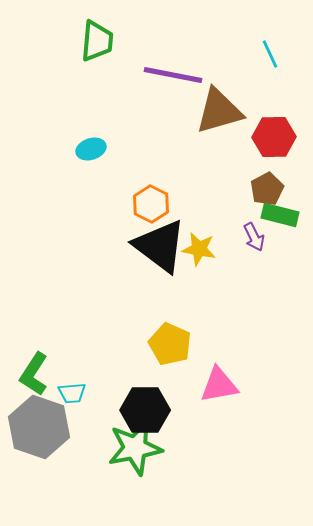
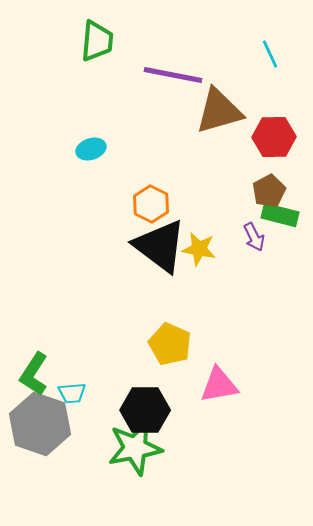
brown pentagon: moved 2 px right, 2 px down
gray hexagon: moved 1 px right, 3 px up
